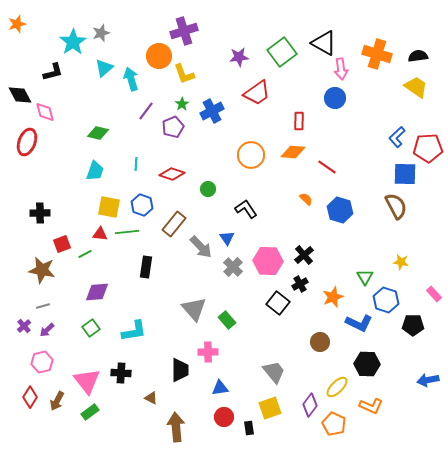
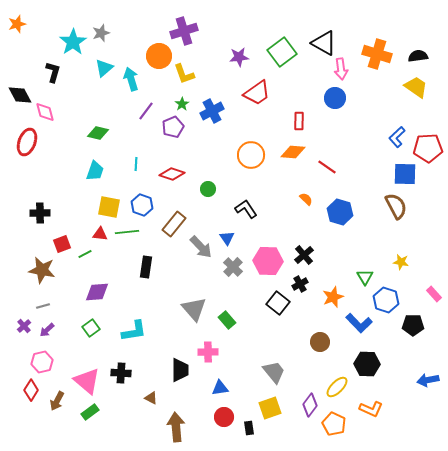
black L-shape at (53, 72): rotated 60 degrees counterclockwise
blue hexagon at (340, 210): moved 2 px down
blue L-shape at (359, 323): rotated 20 degrees clockwise
pink triangle at (87, 381): rotated 12 degrees counterclockwise
red diamond at (30, 397): moved 1 px right, 7 px up
orange L-shape at (371, 406): moved 3 px down
